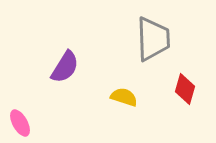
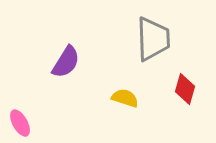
purple semicircle: moved 1 px right, 5 px up
yellow semicircle: moved 1 px right, 1 px down
